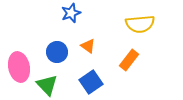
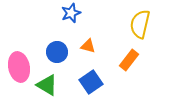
yellow semicircle: rotated 108 degrees clockwise
orange triangle: rotated 21 degrees counterclockwise
green triangle: rotated 15 degrees counterclockwise
